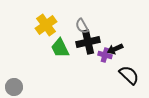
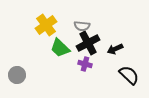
gray semicircle: rotated 56 degrees counterclockwise
black cross: moved 1 px down; rotated 15 degrees counterclockwise
green trapezoid: rotated 20 degrees counterclockwise
purple cross: moved 20 px left, 9 px down
gray circle: moved 3 px right, 12 px up
